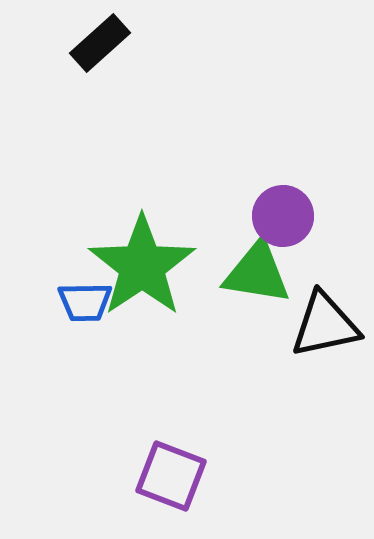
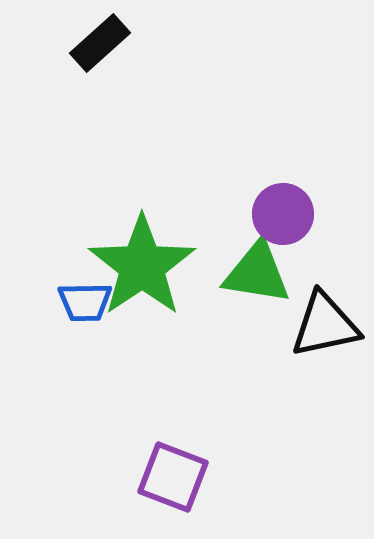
purple circle: moved 2 px up
purple square: moved 2 px right, 1 px down
